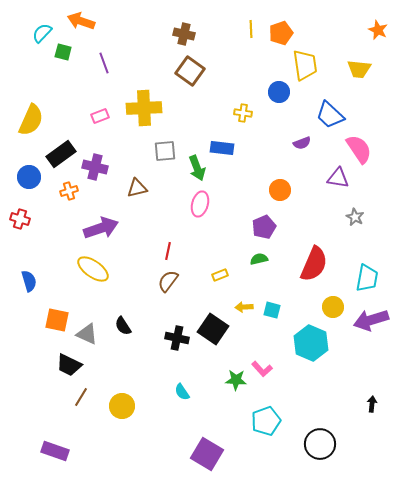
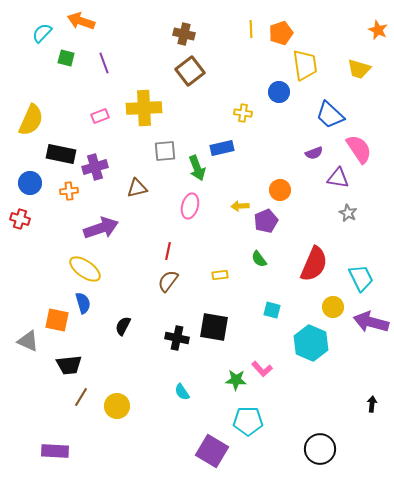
green square at (63, 52): moved 3 px right, 6 px down
yellow trapezoid at (359, 69): rotated 10 degrees clockwise
brown square at (190, 71): rotated 16 degrees clockwise
purple semicircle at (302, 143): moved 12 px right, 10 px down
blue rectangle at (222, 148): rotated 20 degrees counterclockwise
black rectangle at (61, 154): rotated 48 degrees clockwise
purple cross at (95, 167): rotated 30 degrees counterclockwise
blue circle at (29, 177): moved 1 px right, 6 px down
orange cross at (69, 191): rotated 12 degrees clockwise
pink ellipse at (200, 204): moved 10 px left, 2 px down
gray star at (355, 217): moved 7 px left, 4 px up
purple pentagon at (264, 227): moved 2 px right, 6 px up
green semicircle at (259, 259): rotated 114 degrees counterclockwise
yellow ellipse at (93, 269): moved 8 px left
yellow rectangle at (220, 275): rotated 14 degrees clockwise
cyan trapezoid at (367, 278): moved 6 px left; rotated 36 degrees counterclockwise
blue semicircle at (29, 281): moved 54 px right, 22 px down
yellow arrow at (244, 307): moved 4 px left, 101 px up
purple arrow at (371, 320): moved 2 px down; rotated 32 degrees clockwise
black semicircle at (123, 326): rotated 60 degrees clockwise
black square at (213, 329): moved 1 px right, 2 px up; rotated 24 degrees counterclockwise
gray triangle at (87, 334): moved 59 px left, 7 px down
black trapezoid at (69, 365): rotated 32 degrees counterclockwise
yellow circle at (122, 406): moved 5 px left
cyan pentagon at (266, 421): moved 18 px left; rotated 20 degrees clockwise
black circle at (320, 444): moved 5 px down
purple rectangle at (55, 451): rotated 16 degrees counterclockwise
purple square at (207, 454): moved 5 px right, 3 px up
